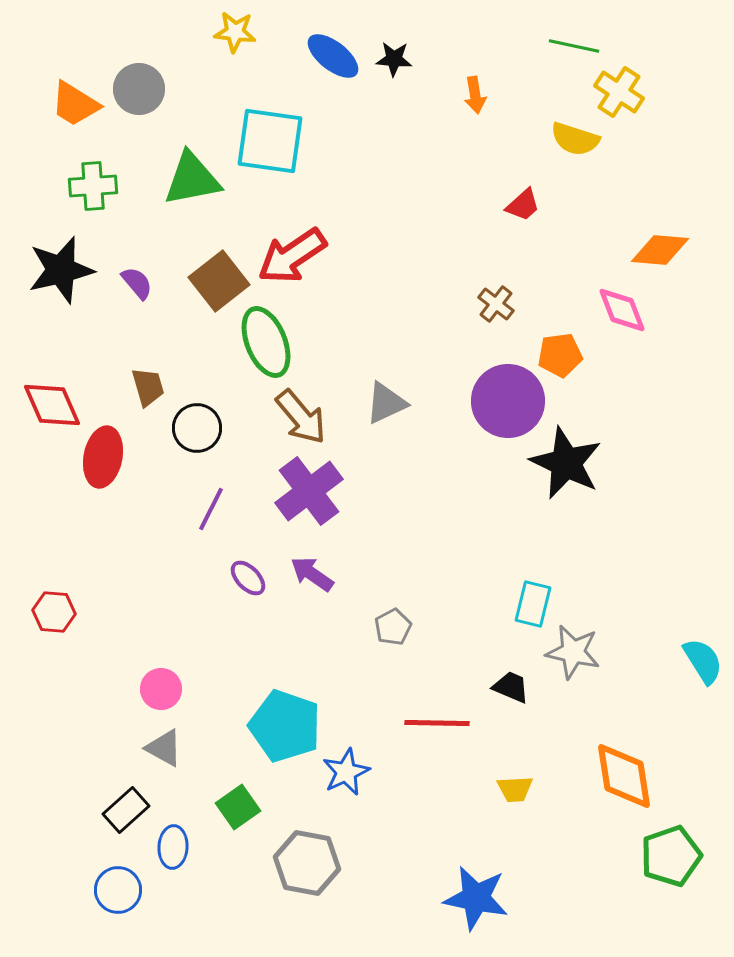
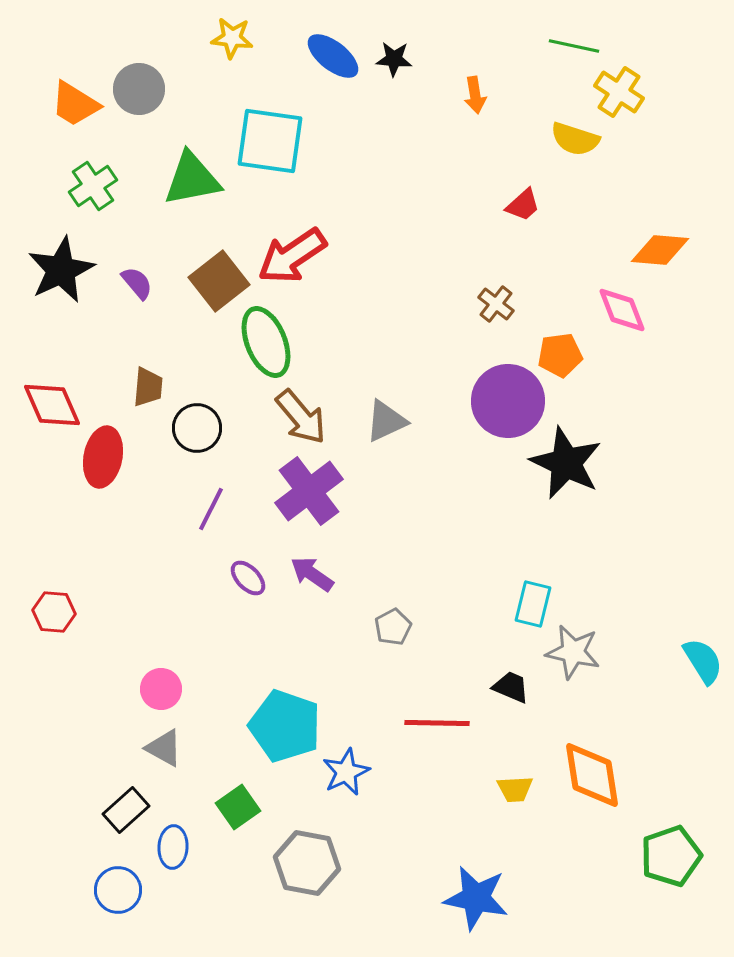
yellow star at (235, 32): moved 3 px left, 6 px down
green cross at (93, 186): rotated 30 degrees counterclockwise
black star at (61, 270): rotated 12 degrees counterclockwise
brown trapezoid at (148, 387): rotated 21 degrees clockwise
gray triangle at (386, 403): moved 18 px down
orange diamond at (624, 776): moved 32 px left, 1 px up
